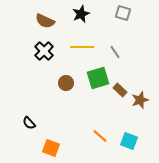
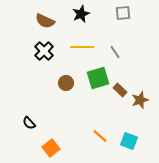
gray square: rotated 21 degrees counterclockwise
orange square: rotated 30 degrees clockwise
